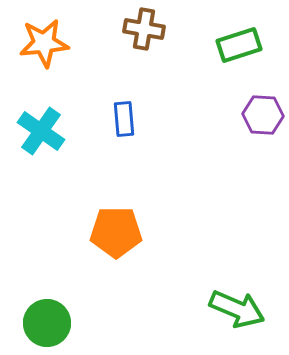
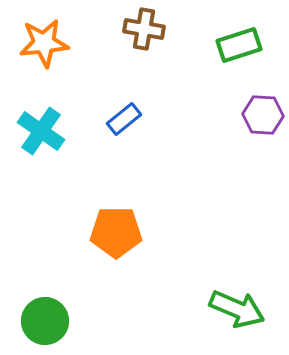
blue rectangle: rotated 56 degrees clockwise
green circle: moved 2 px left, 2 px up
